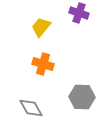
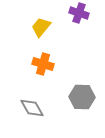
gray diamond: moved 1 px right
